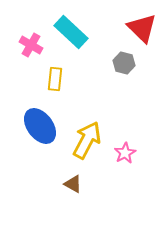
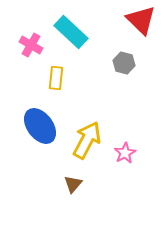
red triangle: moved 1 px left, 8 px up
yellow rectangle: moved 1 px right, 1 px up
brown triangle: rotated 42 degrees clockwise
